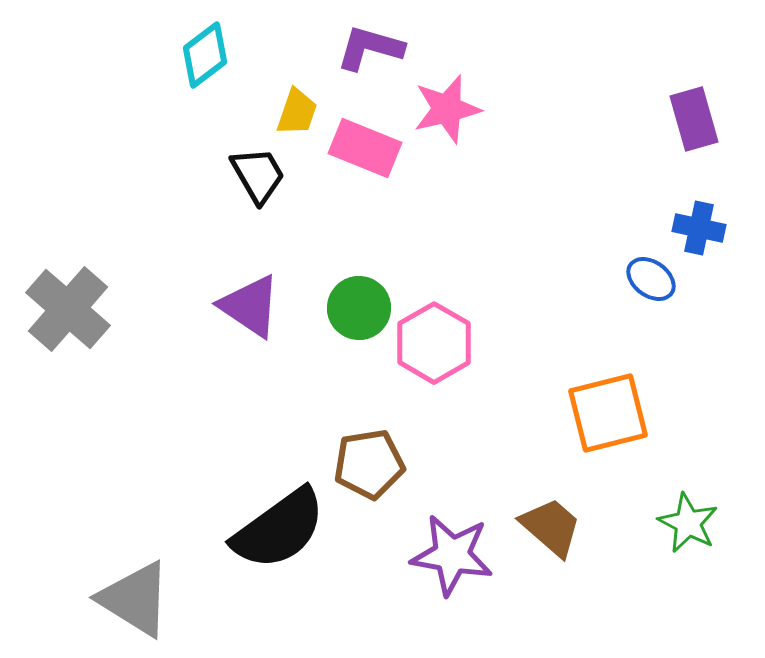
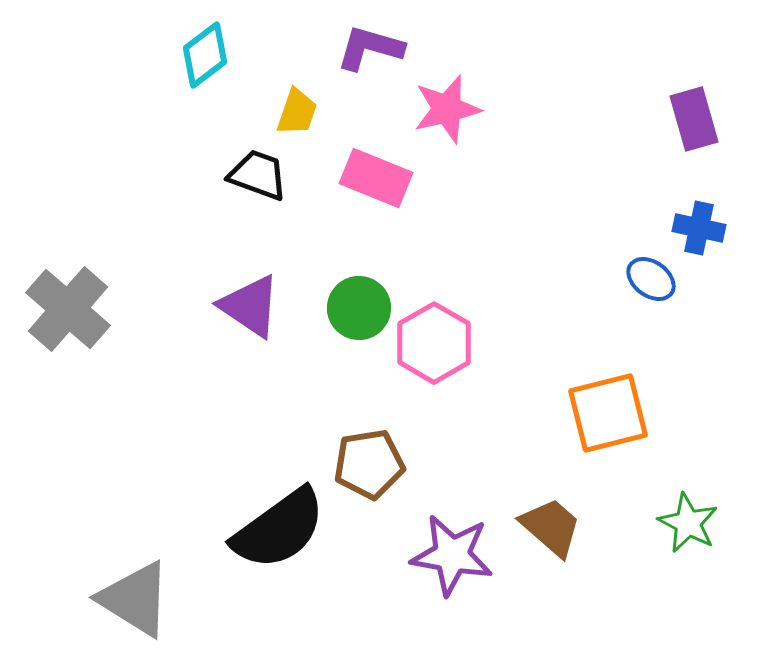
pink rectangle: moved 11 px right, 30 px down
black trapezoid: rotated 40 degrees counterclockwise
